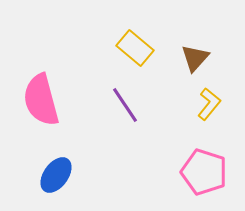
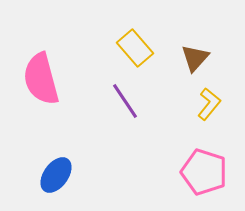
yellow rectangle: rotated 9 degrees clockwise
pink semicircle: moved 21 px up
purple line: moved 4 px up
